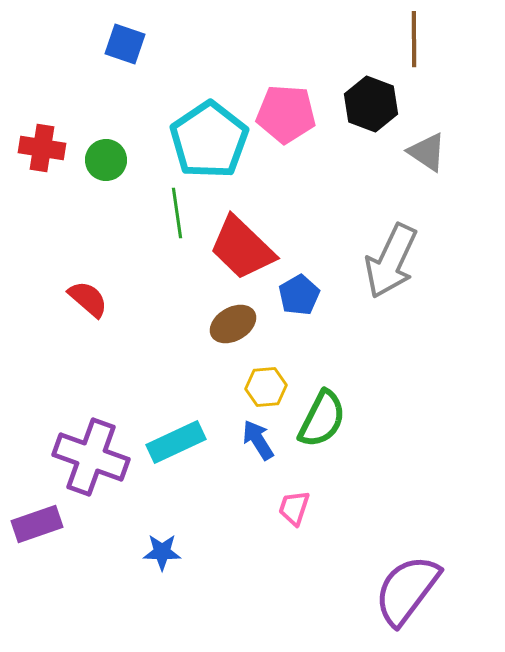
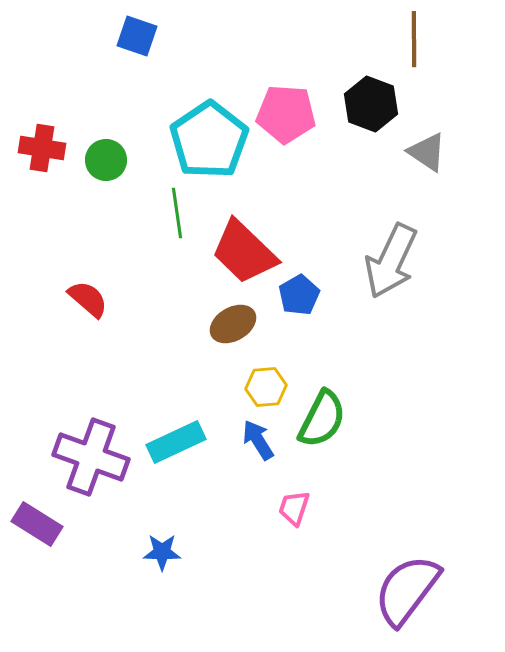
blue square: moved 12 px right, 8 px up
red trapezoid: moved 2 px right, 4 px down
purple rectangle: rotated 51 degrees clockwise
